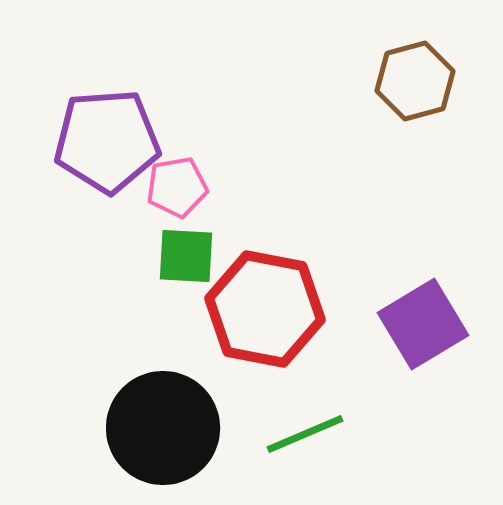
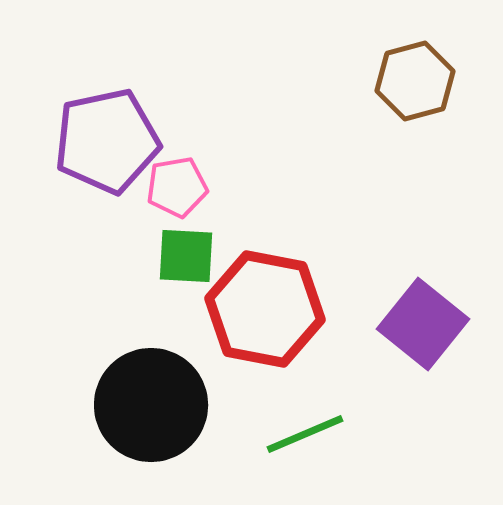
purple pentagon: rotated 8 degrees counterclockwise
purple square: rotated 20 degrees counterclockwise
black circle: moved 12 px left, 23 px up
